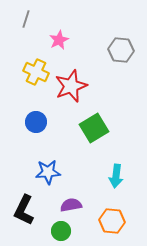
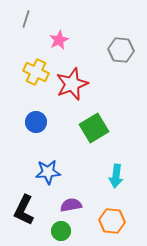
red star: moved 1 px right, 2 px up
